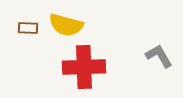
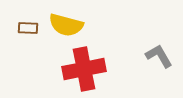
red cross: moved 2 px down; rotated 9 degrees counterclockwise
